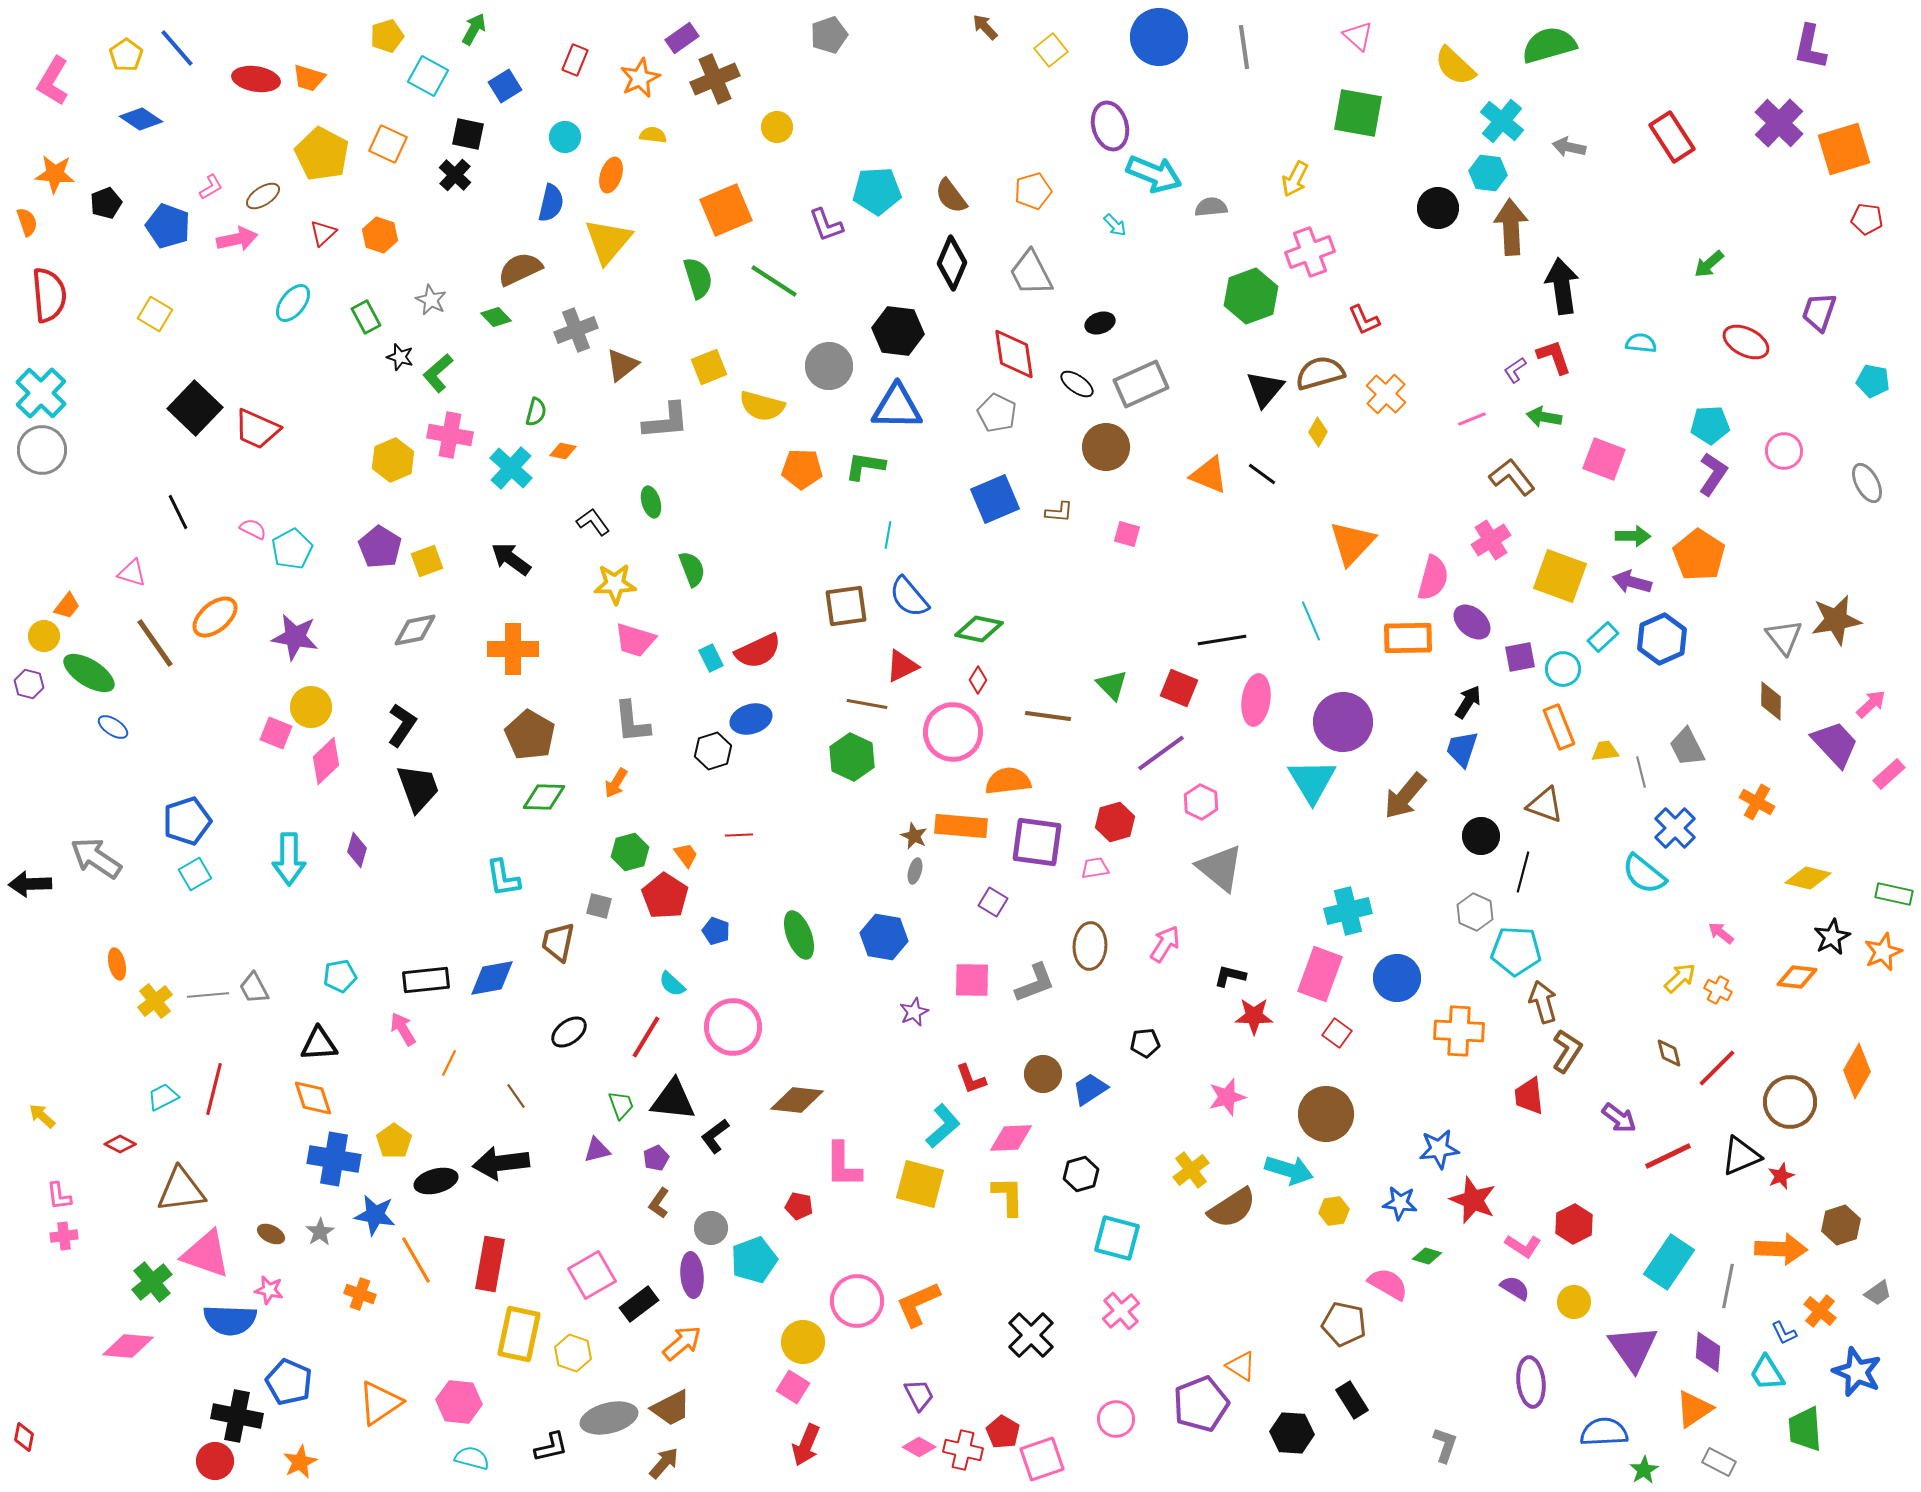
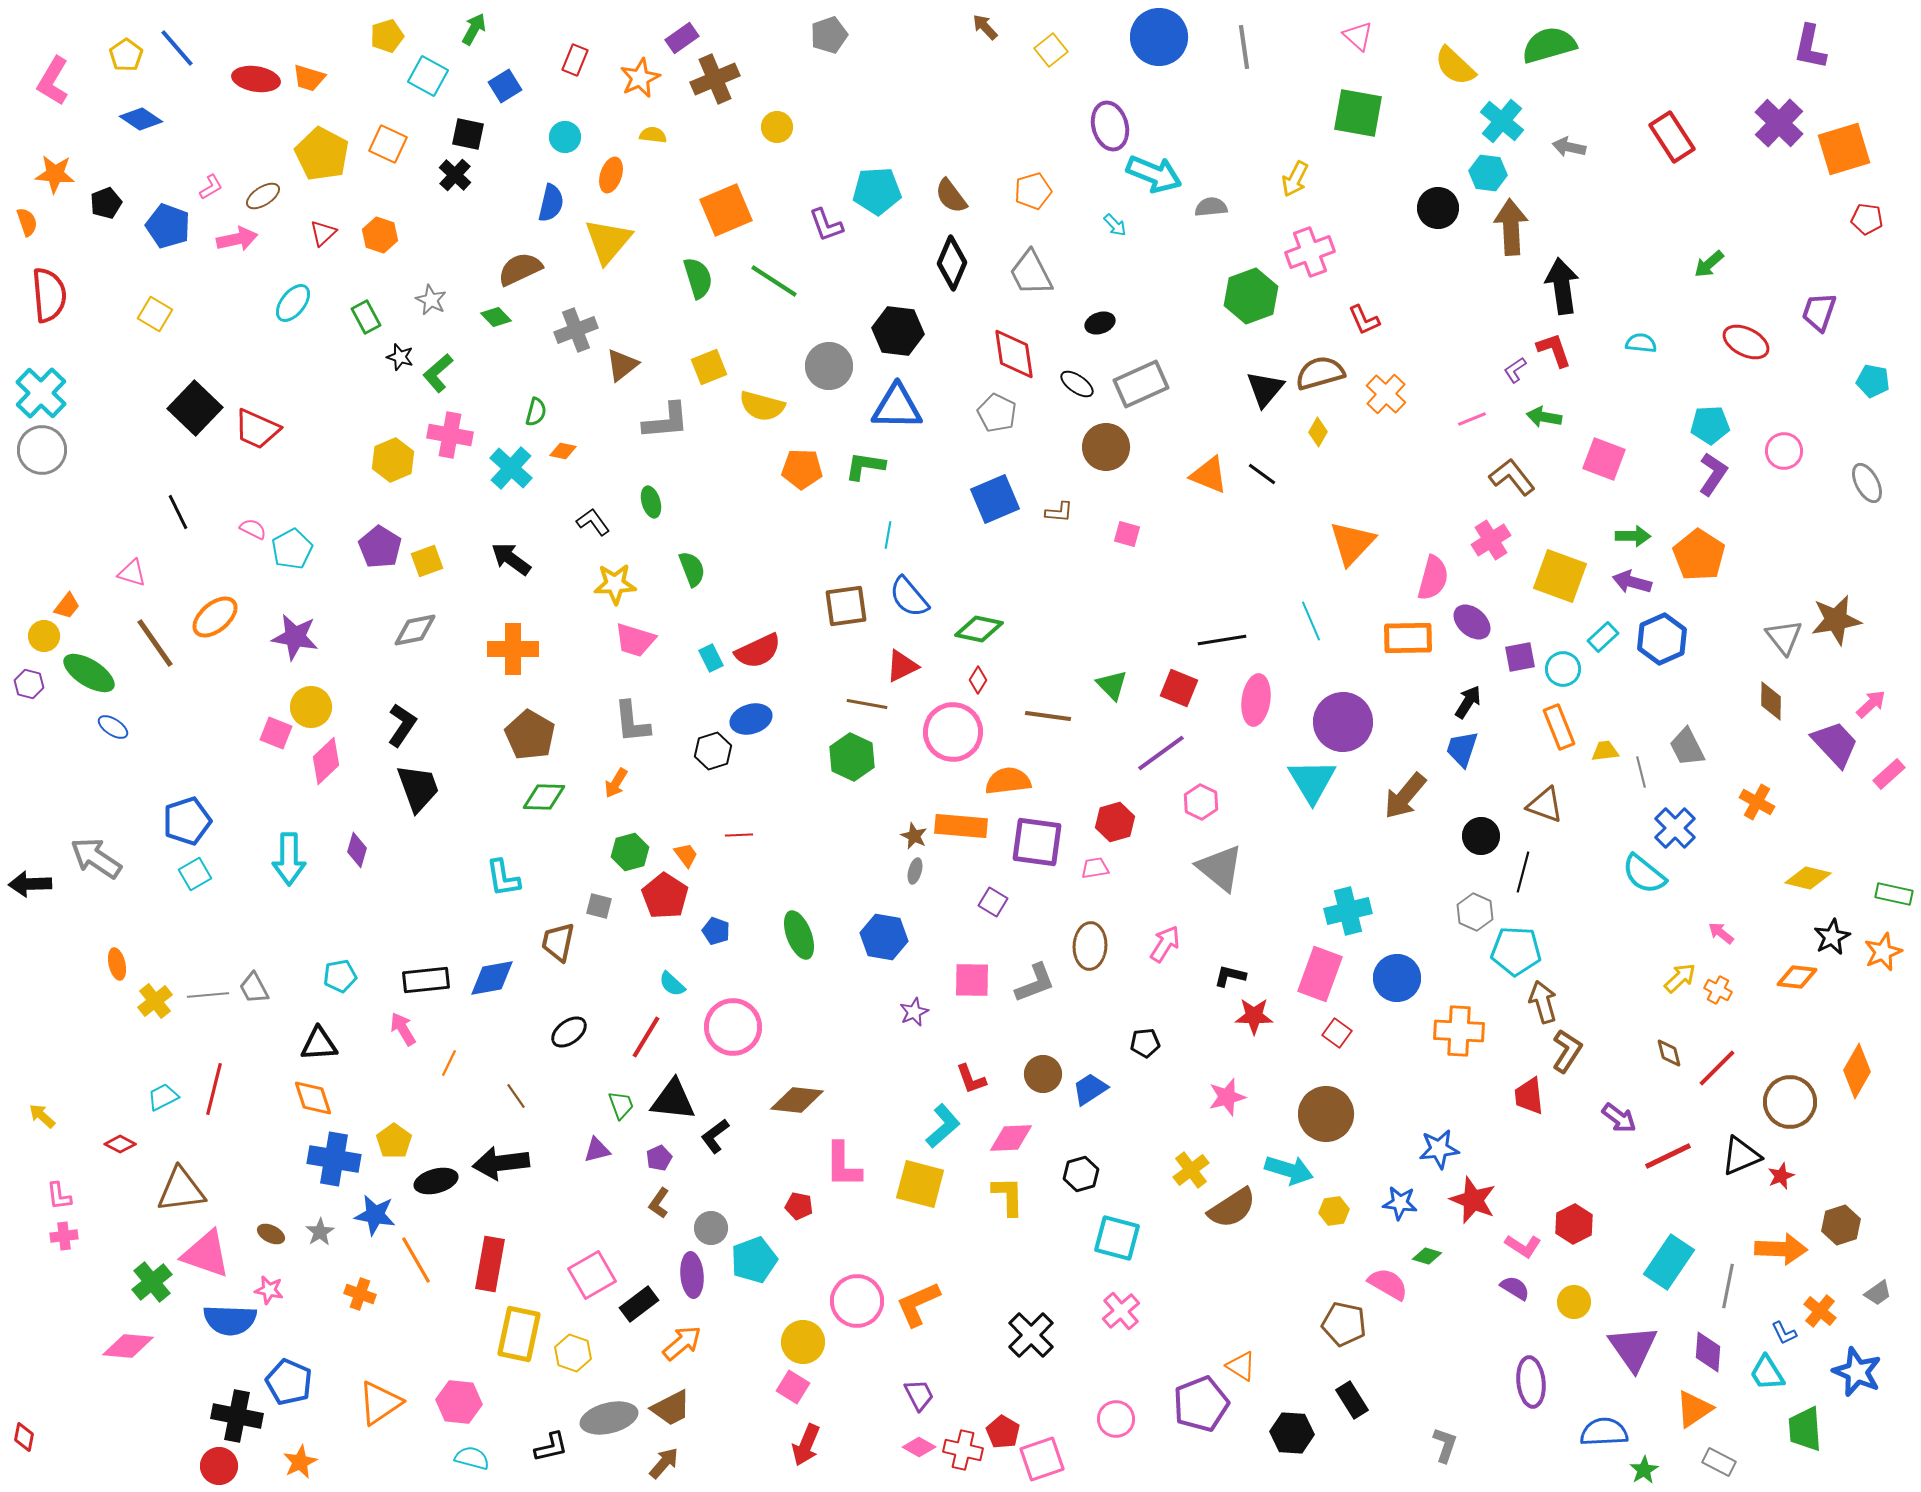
red L-shape at (1554, 357): moved 7 px up
purple pentagon at (656, 1158): moved 3 px right
red circle at (215, 1461): moved 4 px right, 5 px down
